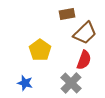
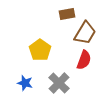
brown trapezoid: rotated 15 degrees counterclockwise
gray cross: moved 12 px left
